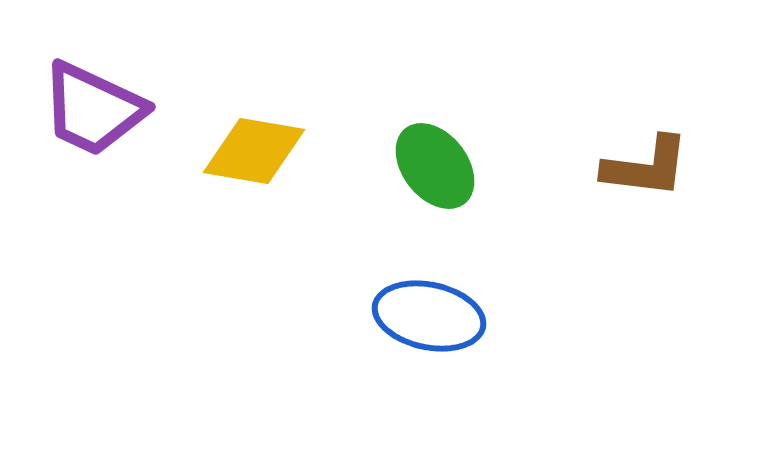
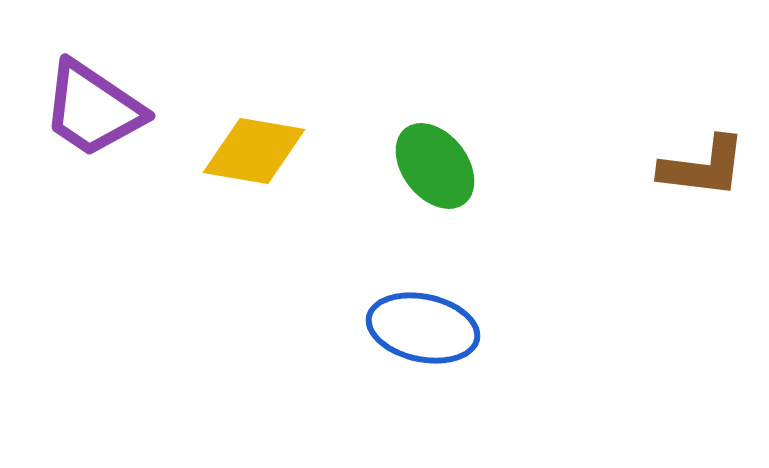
purple trapezoid: rotated 9 degrees clockwise
brown L-shape: moved 57 px right
blue ellipse: moved 6 px left, 12 px down
